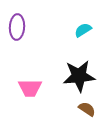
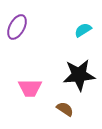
purple ellipse: rotated 25 degrees clockwise
black star: moved 1 px up
brown semicircle: moved 22 px left
